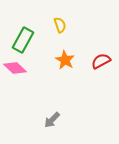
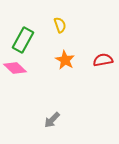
red semicircle: moved 2 px right, 1 px up; rotated 18 degrees clockwise
